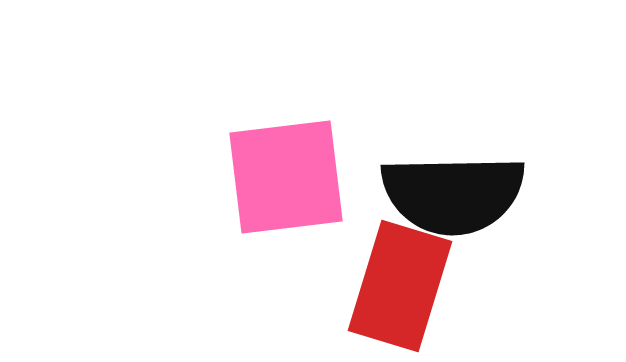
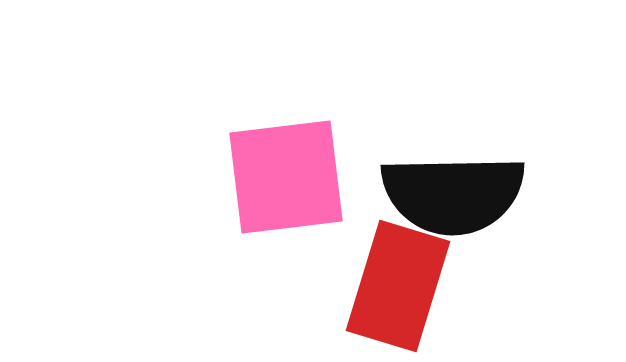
red rectangle: moved 2 px left
